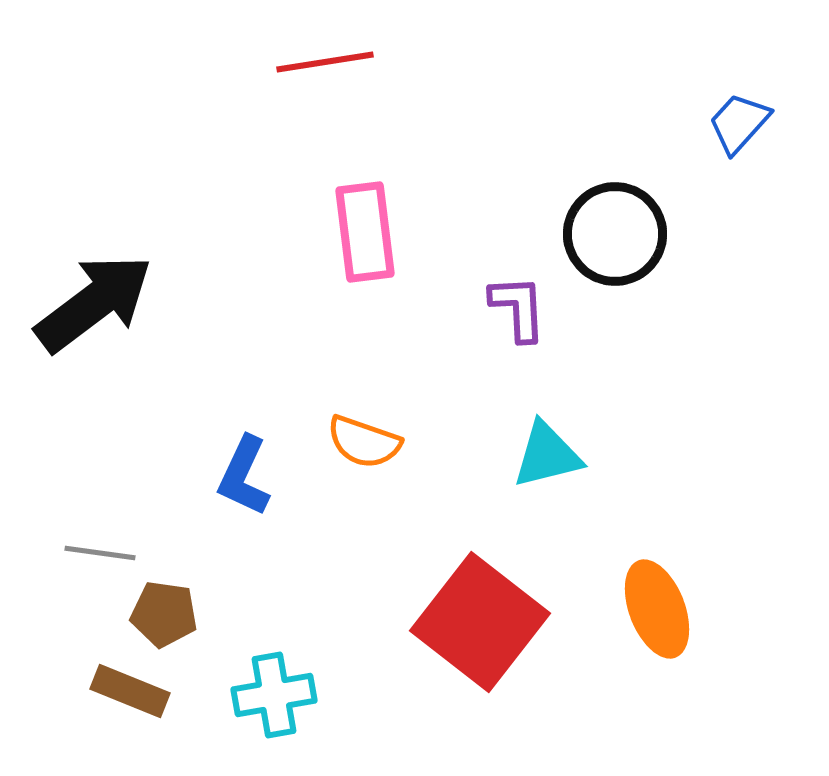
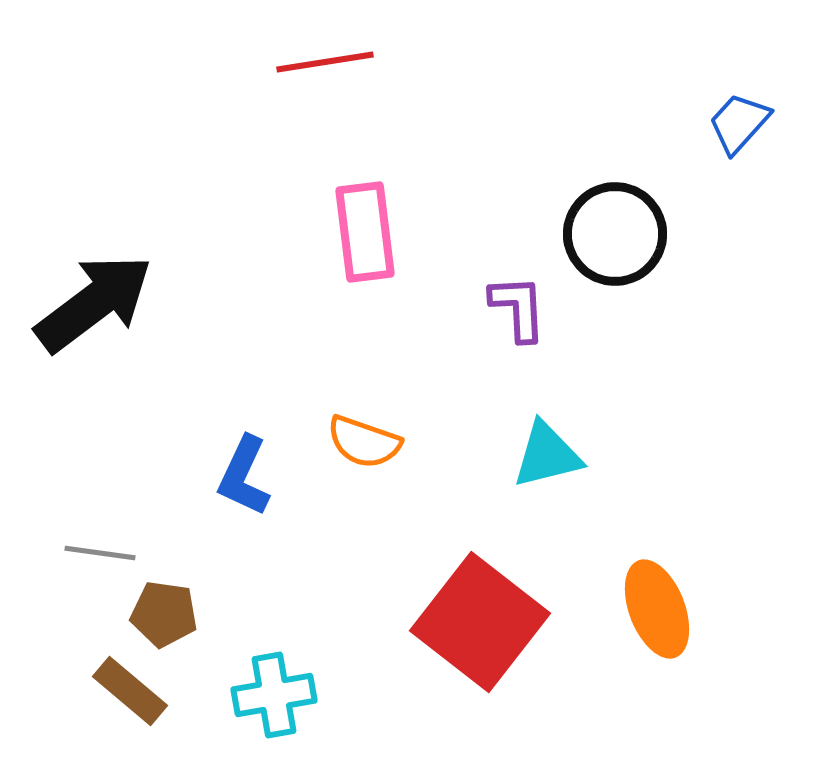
brown rectangle: rotated 18 degrees clockwise
